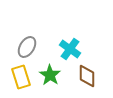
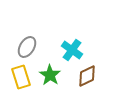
cyan cross: moved 2 px right, 1 px down
brown diamond: rotated 65 degrees clockwise
